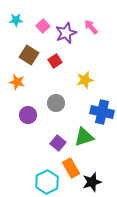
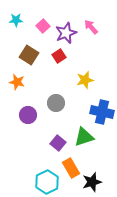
red square: moved 4 px right, 5 px up
